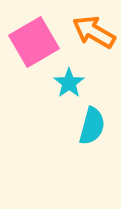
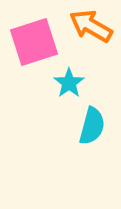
orange arrow: moved 3 px left, 6 px up
pink square: rotated 12 degrees clockwise
